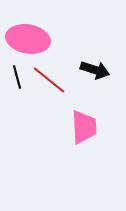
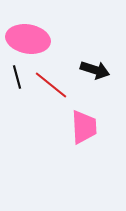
red line: moved 2 px right, 5 px down
